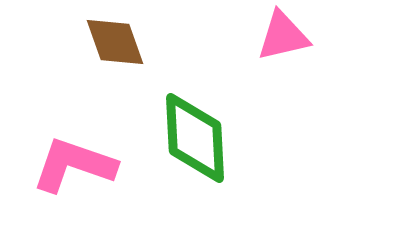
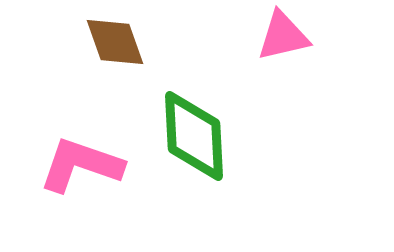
green diamond: moved 1 px left, 2 px up
pink L-shape: moved 7 px right
